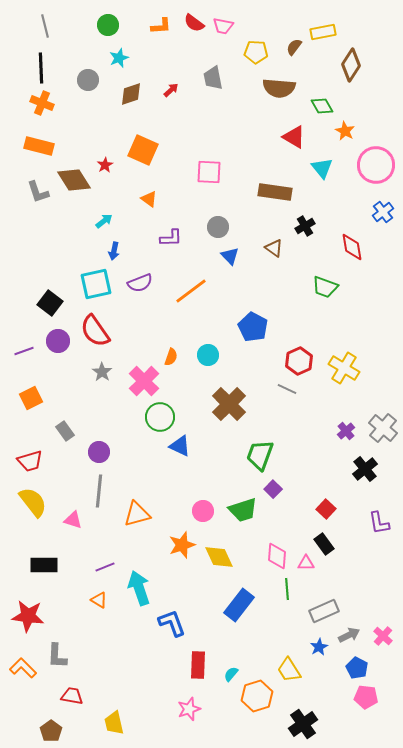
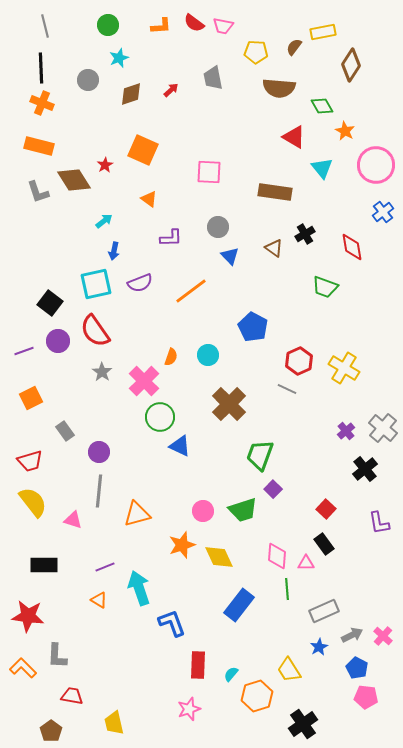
black cross at (305, 226): moved 8 px down
gray arrow at (349, 635): moved 3 px right
